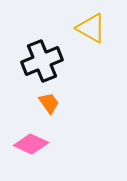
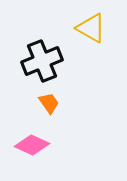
pink diamond: moved 1 px right, 1 px down
